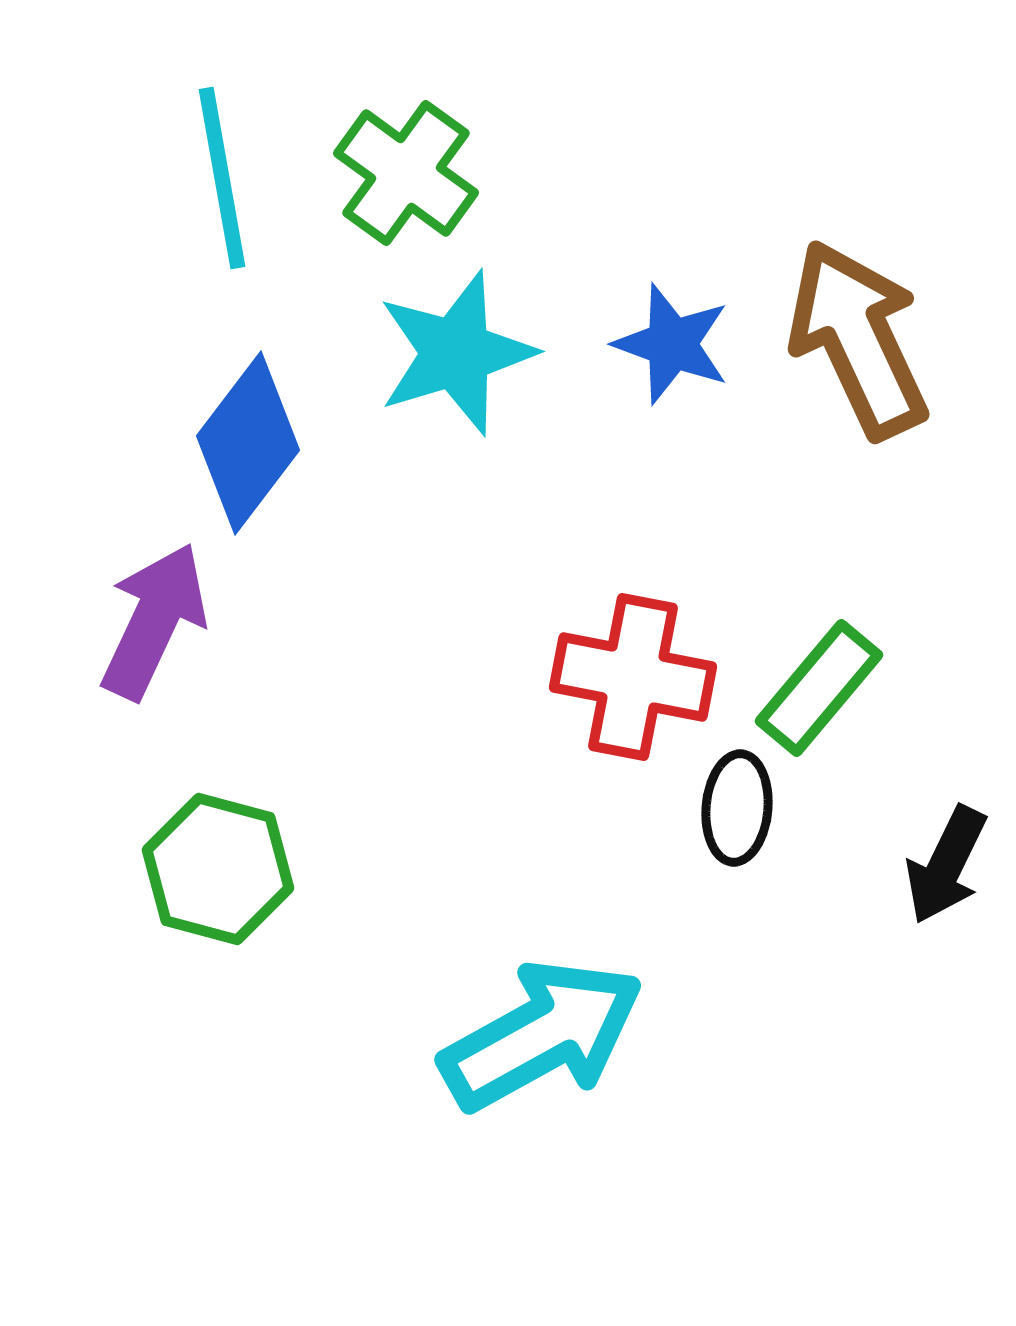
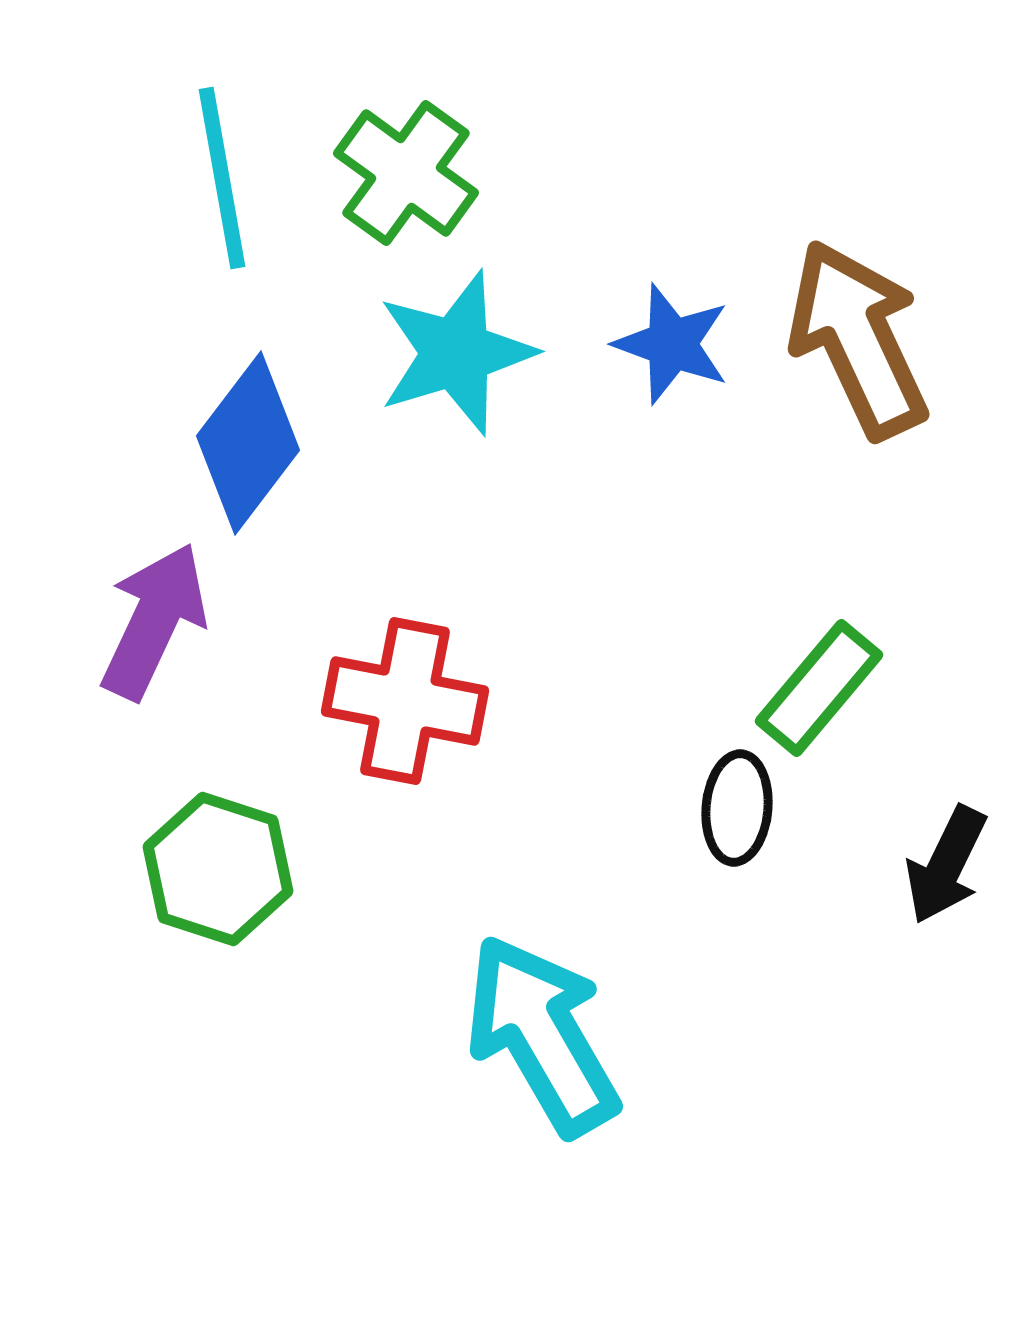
red cross: moved 228 px left, 24 px down
green hexagon: rotated 3 degrees clockwise
cyan arrow: rotated 91 degrees counterclockwise
